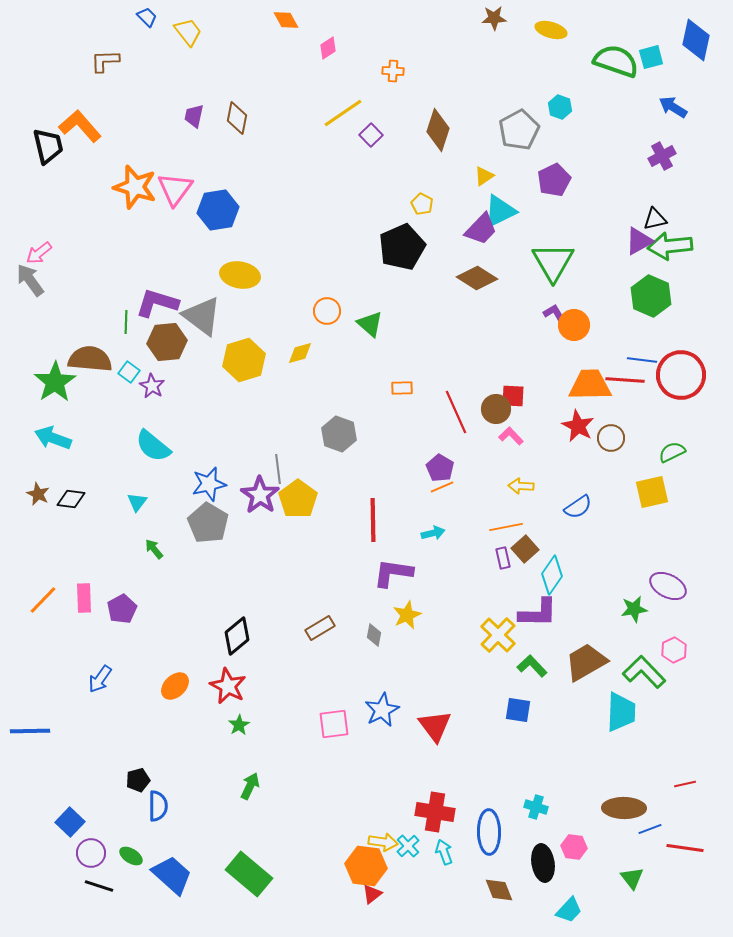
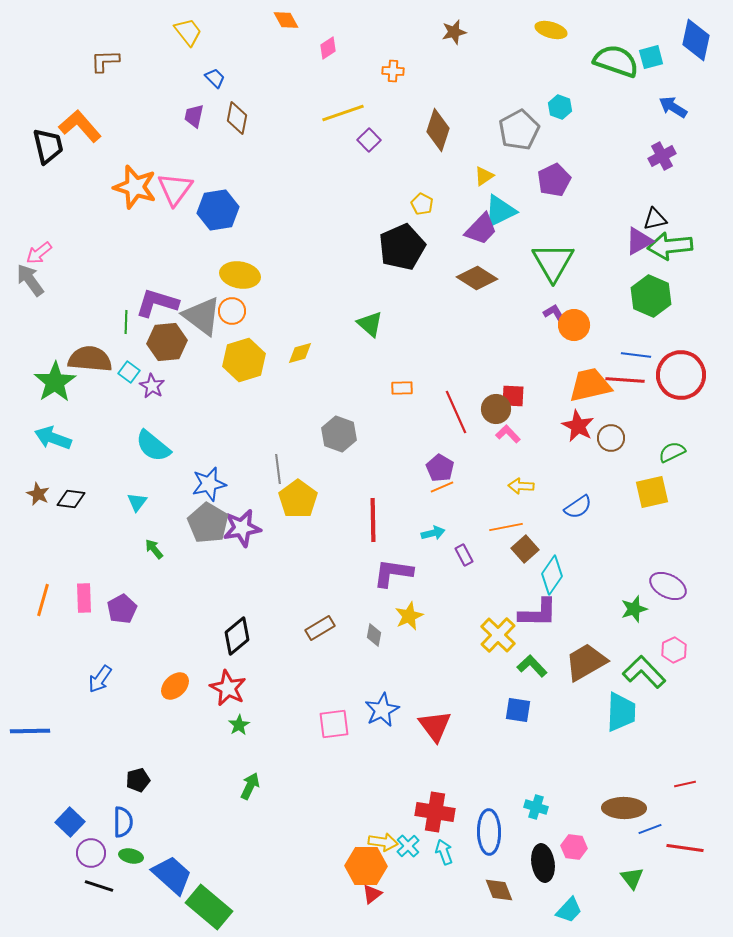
blue trapezoid at (147, 17): moved 68 px right, 61 px down
brown star at (494, 18): moved 40 px left, 14 px down; rotated 10 degrees counterclockwise
yellow line at (343, 113): rotated 15 degrees clockwise
purple square at (371, 135): moved 2 px left, 5 px down
orange circle at (327, 311): moved 95 px left
blue line at (642, 360): moved 6 px left, 5 px up
orange trapezoid at (590, 385): rotated 12 degrees counterclockwise
pink L-shape at (511, 436): moved 3 px left, 2 px up
purple star at (260, 495): moved 18 px left, 33 px down; rotated 27 degrees clockwise
purple rectangle at (503, 558): moved 39 px left, 3 px up; rotated 15 degrees counterclockwise
orange line at (43, 600): rotated 28 degrees counterclockwise
green star at (634, 609): rotated 8 degrees counterclockwise
yellow star at (407, 615): moved 2 px right, 1 px down
red star at (228, 686): moved 2 px down
blue semicircle at (158, 806): moved 35 px left, 16 px down
green ellipse at (131, 856): rotated 20 degrees counterclockwise
orange hexagon at (366, 866): rotated 6 degrees counterclockwise
green rectangle at (249, 874): moved 40 px left, 33 px down
